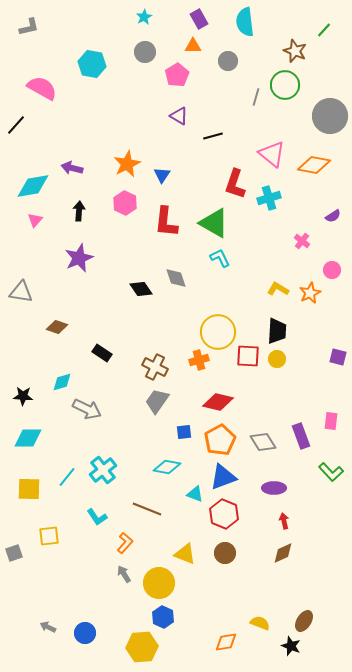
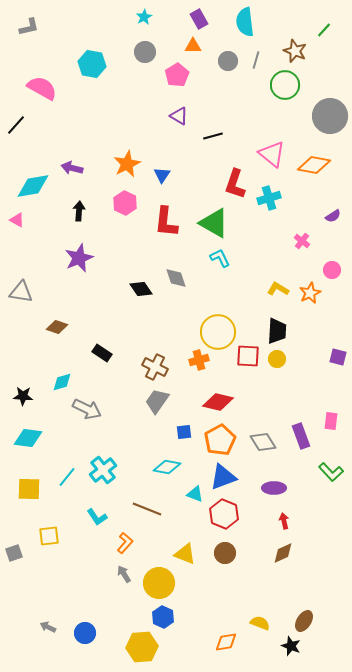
gray line at (256, 97): moved 37 px up
pink triangle at (35, 220): moved 18 px left; rotated 42 degrees counterclockwise
cyan diamond at (28, 438): rotated 8 degrees clockwise
